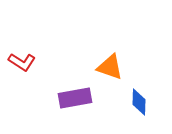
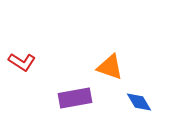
blue diamond: rotated 32 degrees counterclockwise
